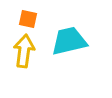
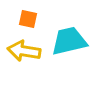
yellow arrow: rotated 88 degrees counterclockwise
